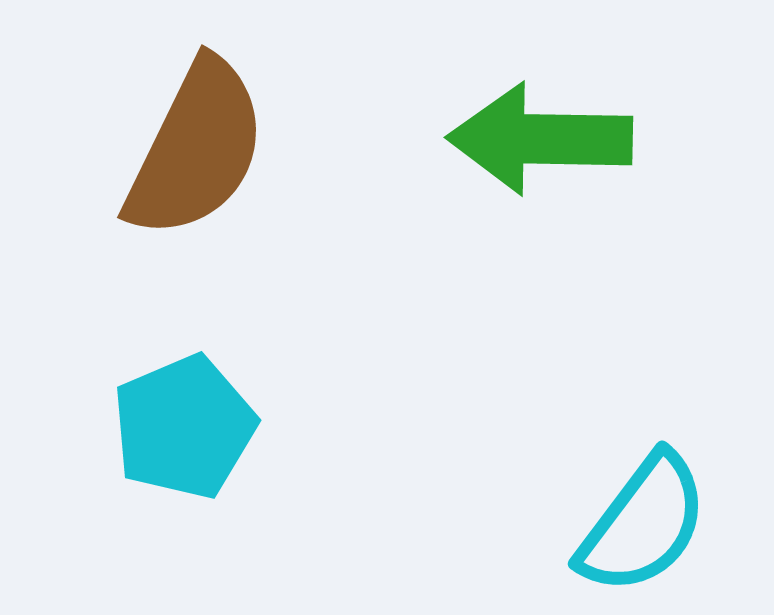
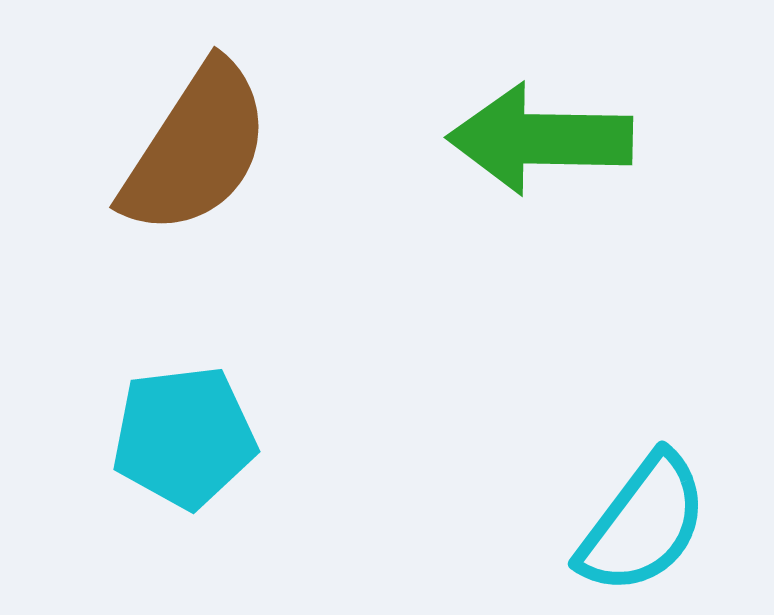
brown semicircle: rotated 7 degrees clockwise
cyan pentagon: moved 10 px down; rotated 16 degrees clockwise
